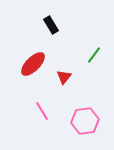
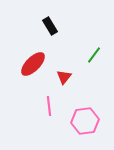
black rectangle: moved 1 px left, 1 px down
pink line: moved 7 px right, 5 px up; rotated 24 degrees clockwise
